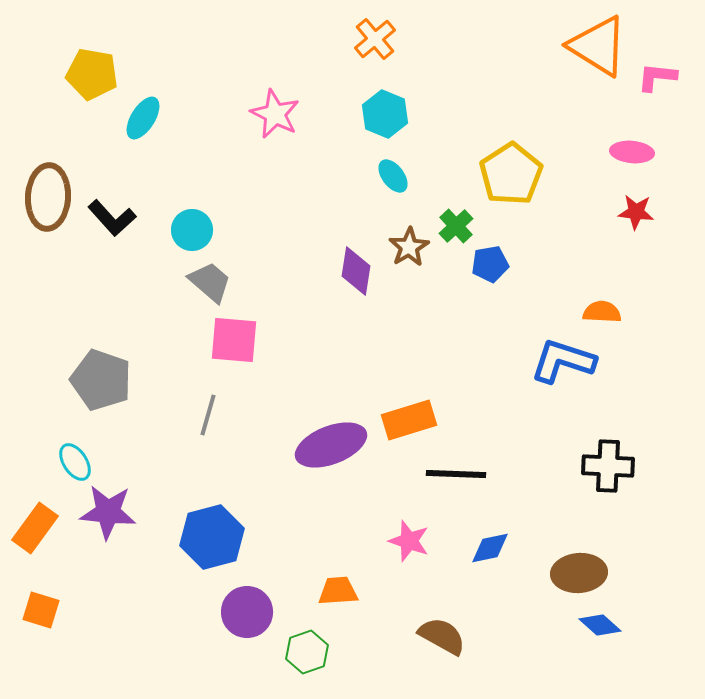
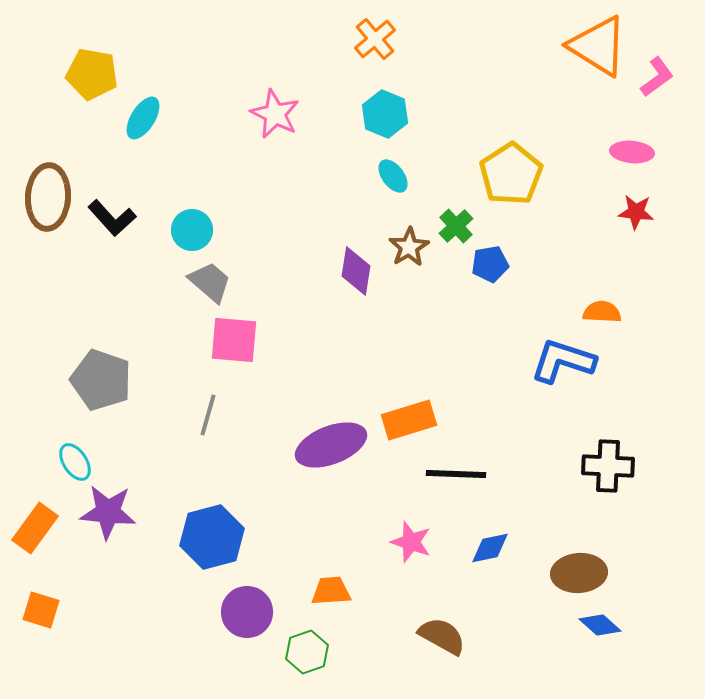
pink L-shape at (657, 77): rotated 138 degrees clockwise
pink star at (409, 541): moved 2 px right, 1 px down
orange trapezoid at (338, 591): moved 7 px left
